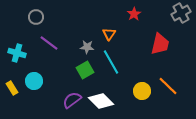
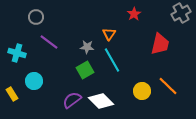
purple line: moved 1 px up
cyan line: moved 1 px right, 2 px up
yellow rectangle: moved 6 px down
